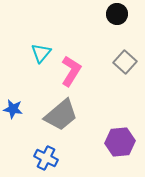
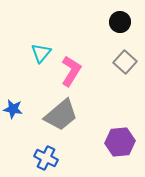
black circle: moved 3 px right, 8 px down
